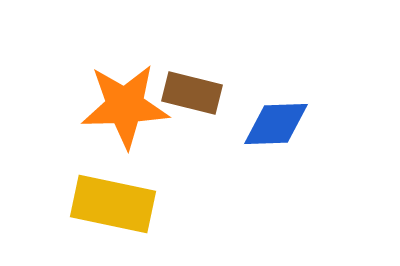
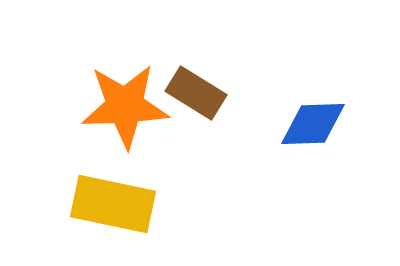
brown rectangle: moved 4 px right; rotated 18 degrees clockwise
blue diamond: moved 37 px right
